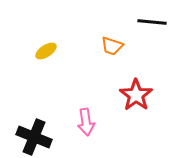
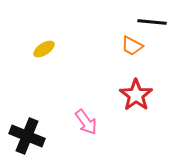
orange trapezoid: moved 20 px right; rotated 10 degrees clockwise
yellow ellipse: moved 2 px left, 2 px up
pink arrow: rotated 28 degrees counterclockwise
black cross: moved 7 px left, 1 px up
